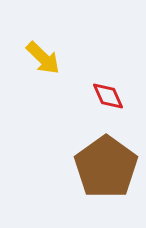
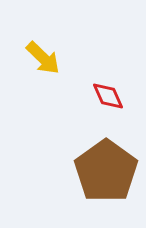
brown pentagon: moved 4 px down
